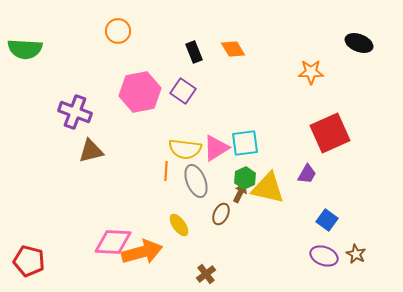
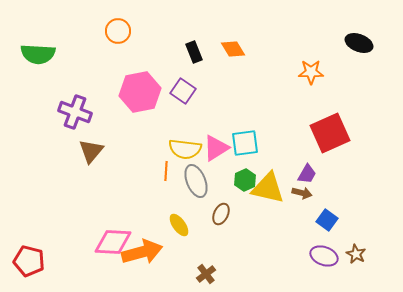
green semicircle: moved 13 px right, 5 px down
brown triangle: rotated 36 degrees counterclockwise
green hexagon: moved 2 px down
brown arrow: moved 62 px right; rotated 78 degrees clockwise
